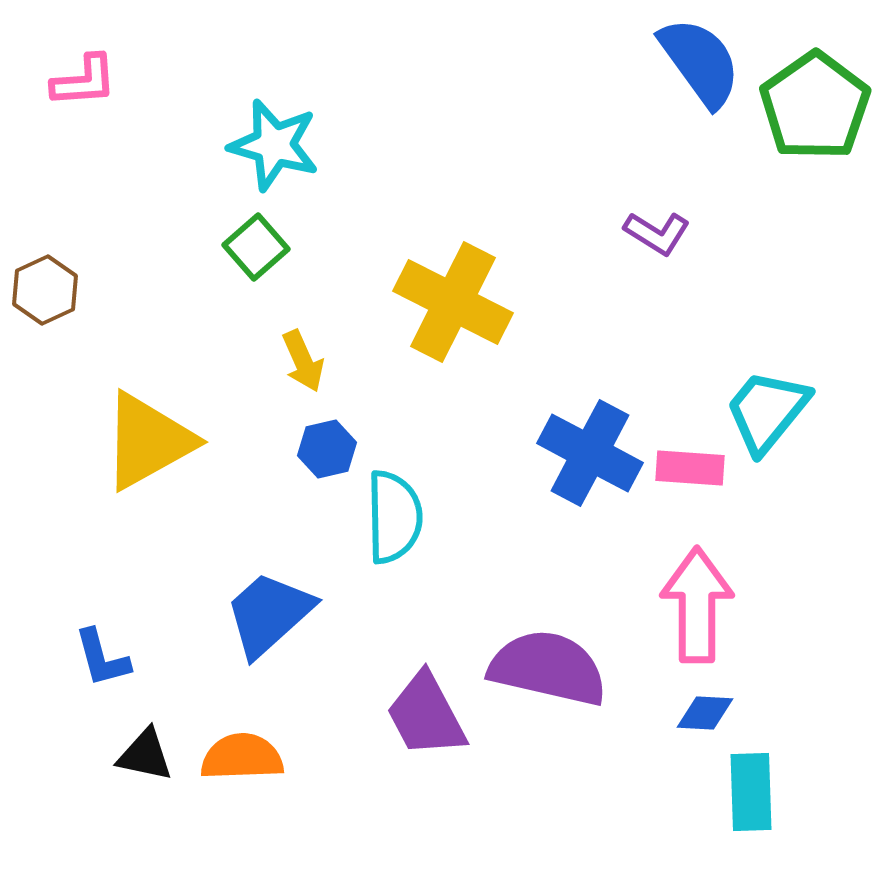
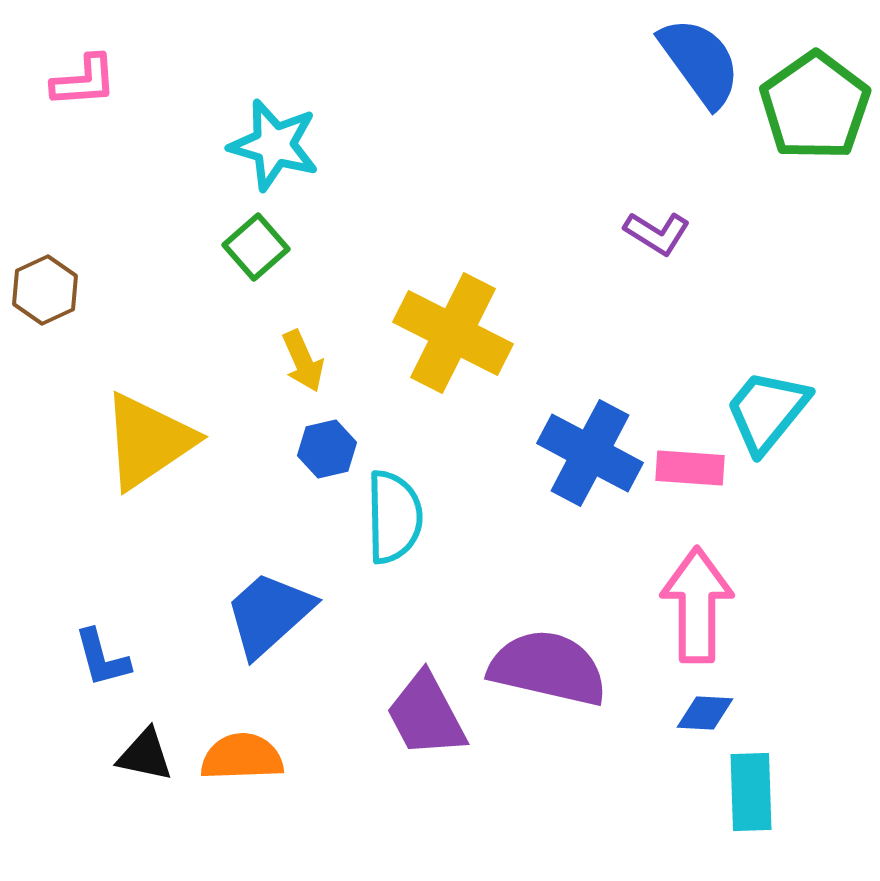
yellow cross: moved 31 px down
yellow triangle: rotated 5 degrees counterclockwise
